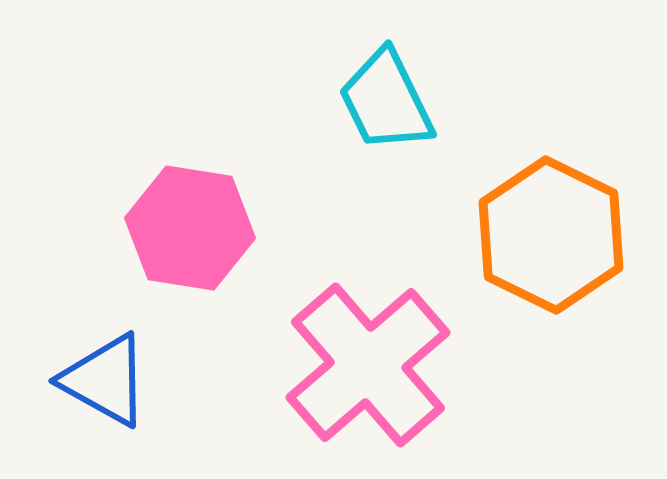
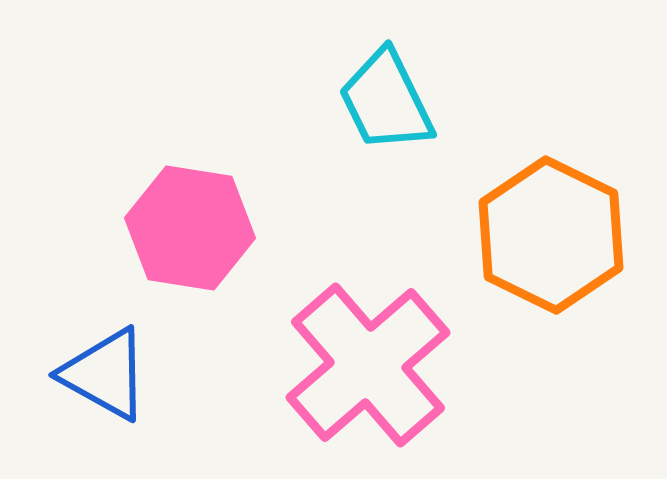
blue triangle: moved 6 px up
